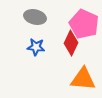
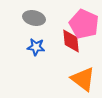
gray ellipse: moved 1 px left, 1 px down
red diamond: moved 2 px up; rotated 30 degrees counterclockwise
orange triangle: rotated 32 degrees clockwise
